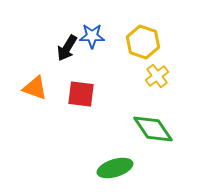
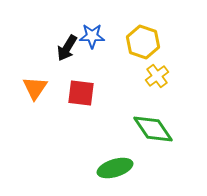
orange triangle: rotated 44 degrees clockwise
red square: moved 1 px up
